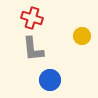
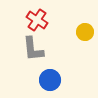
red cross: moved 5 px right, 2 px down; rotated 15 degrees clockwise
yellow circle: moved 3 px right, 4 px up
